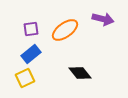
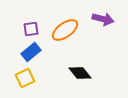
blue rectangle: moved 2 px up
